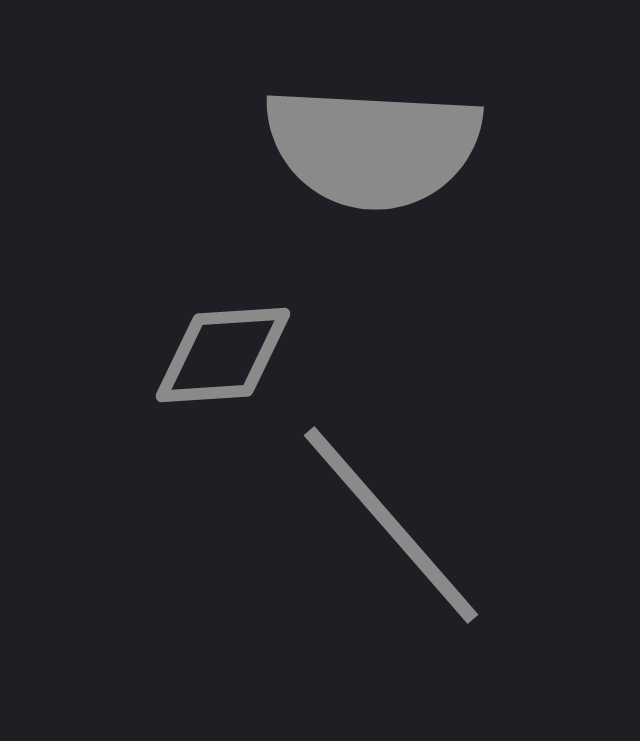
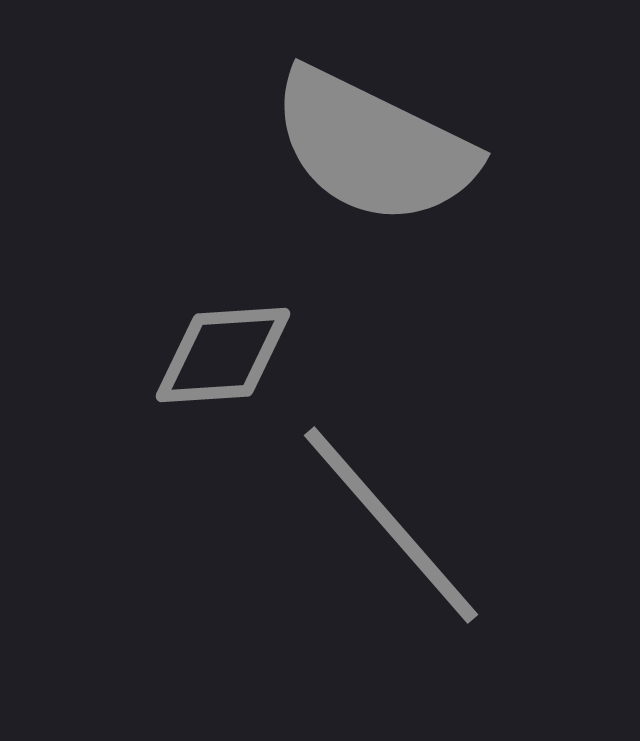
gray semicircle: rotated 23 degrees clockwise
